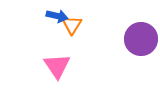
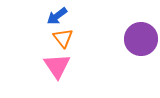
blue arrow: rotated 130 degrees clockwise
orange triangle: moved 9 px left, 13 px down; rotated 10 degrees counterclockwise
